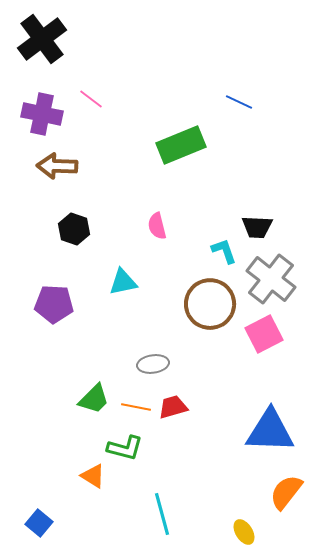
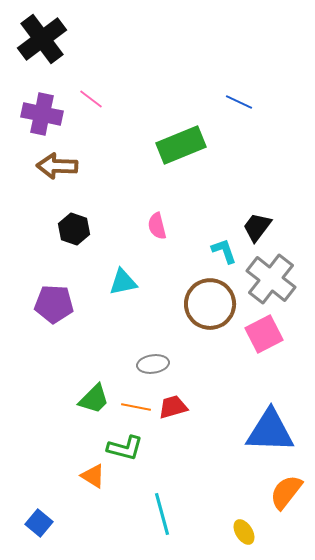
black trapezoid: rotated 124 degrees clockwise
